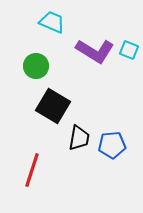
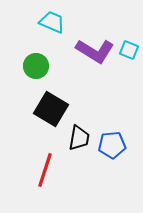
black square: moved 2 px left, 3 px down
red line: moved 13 px right
